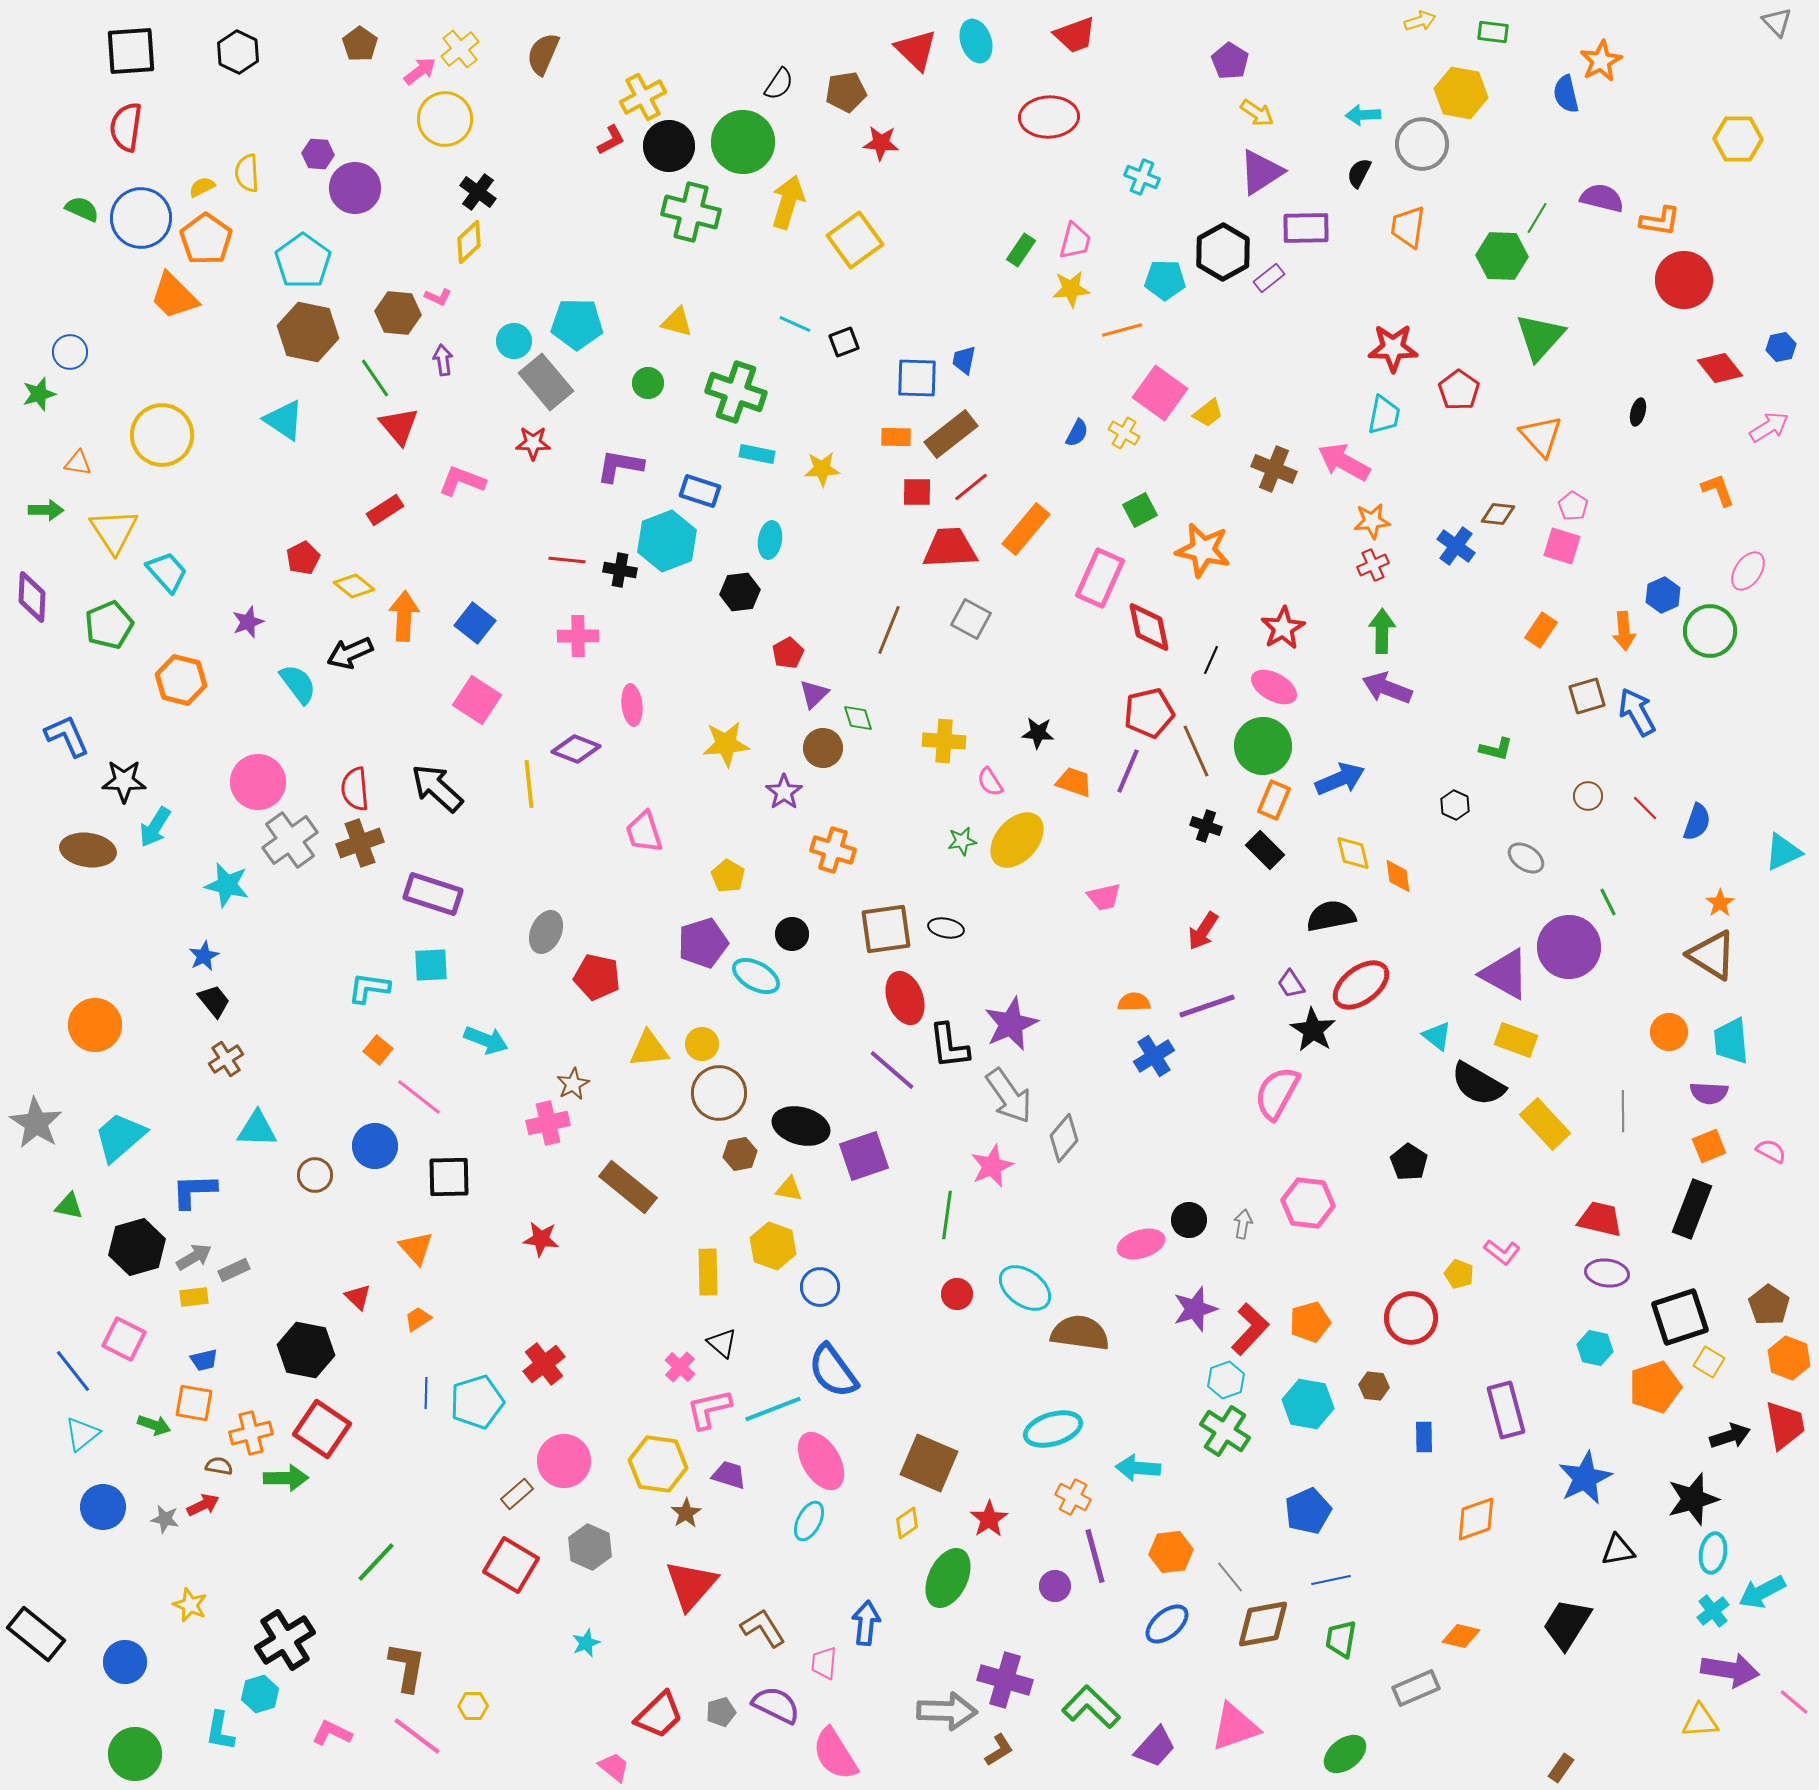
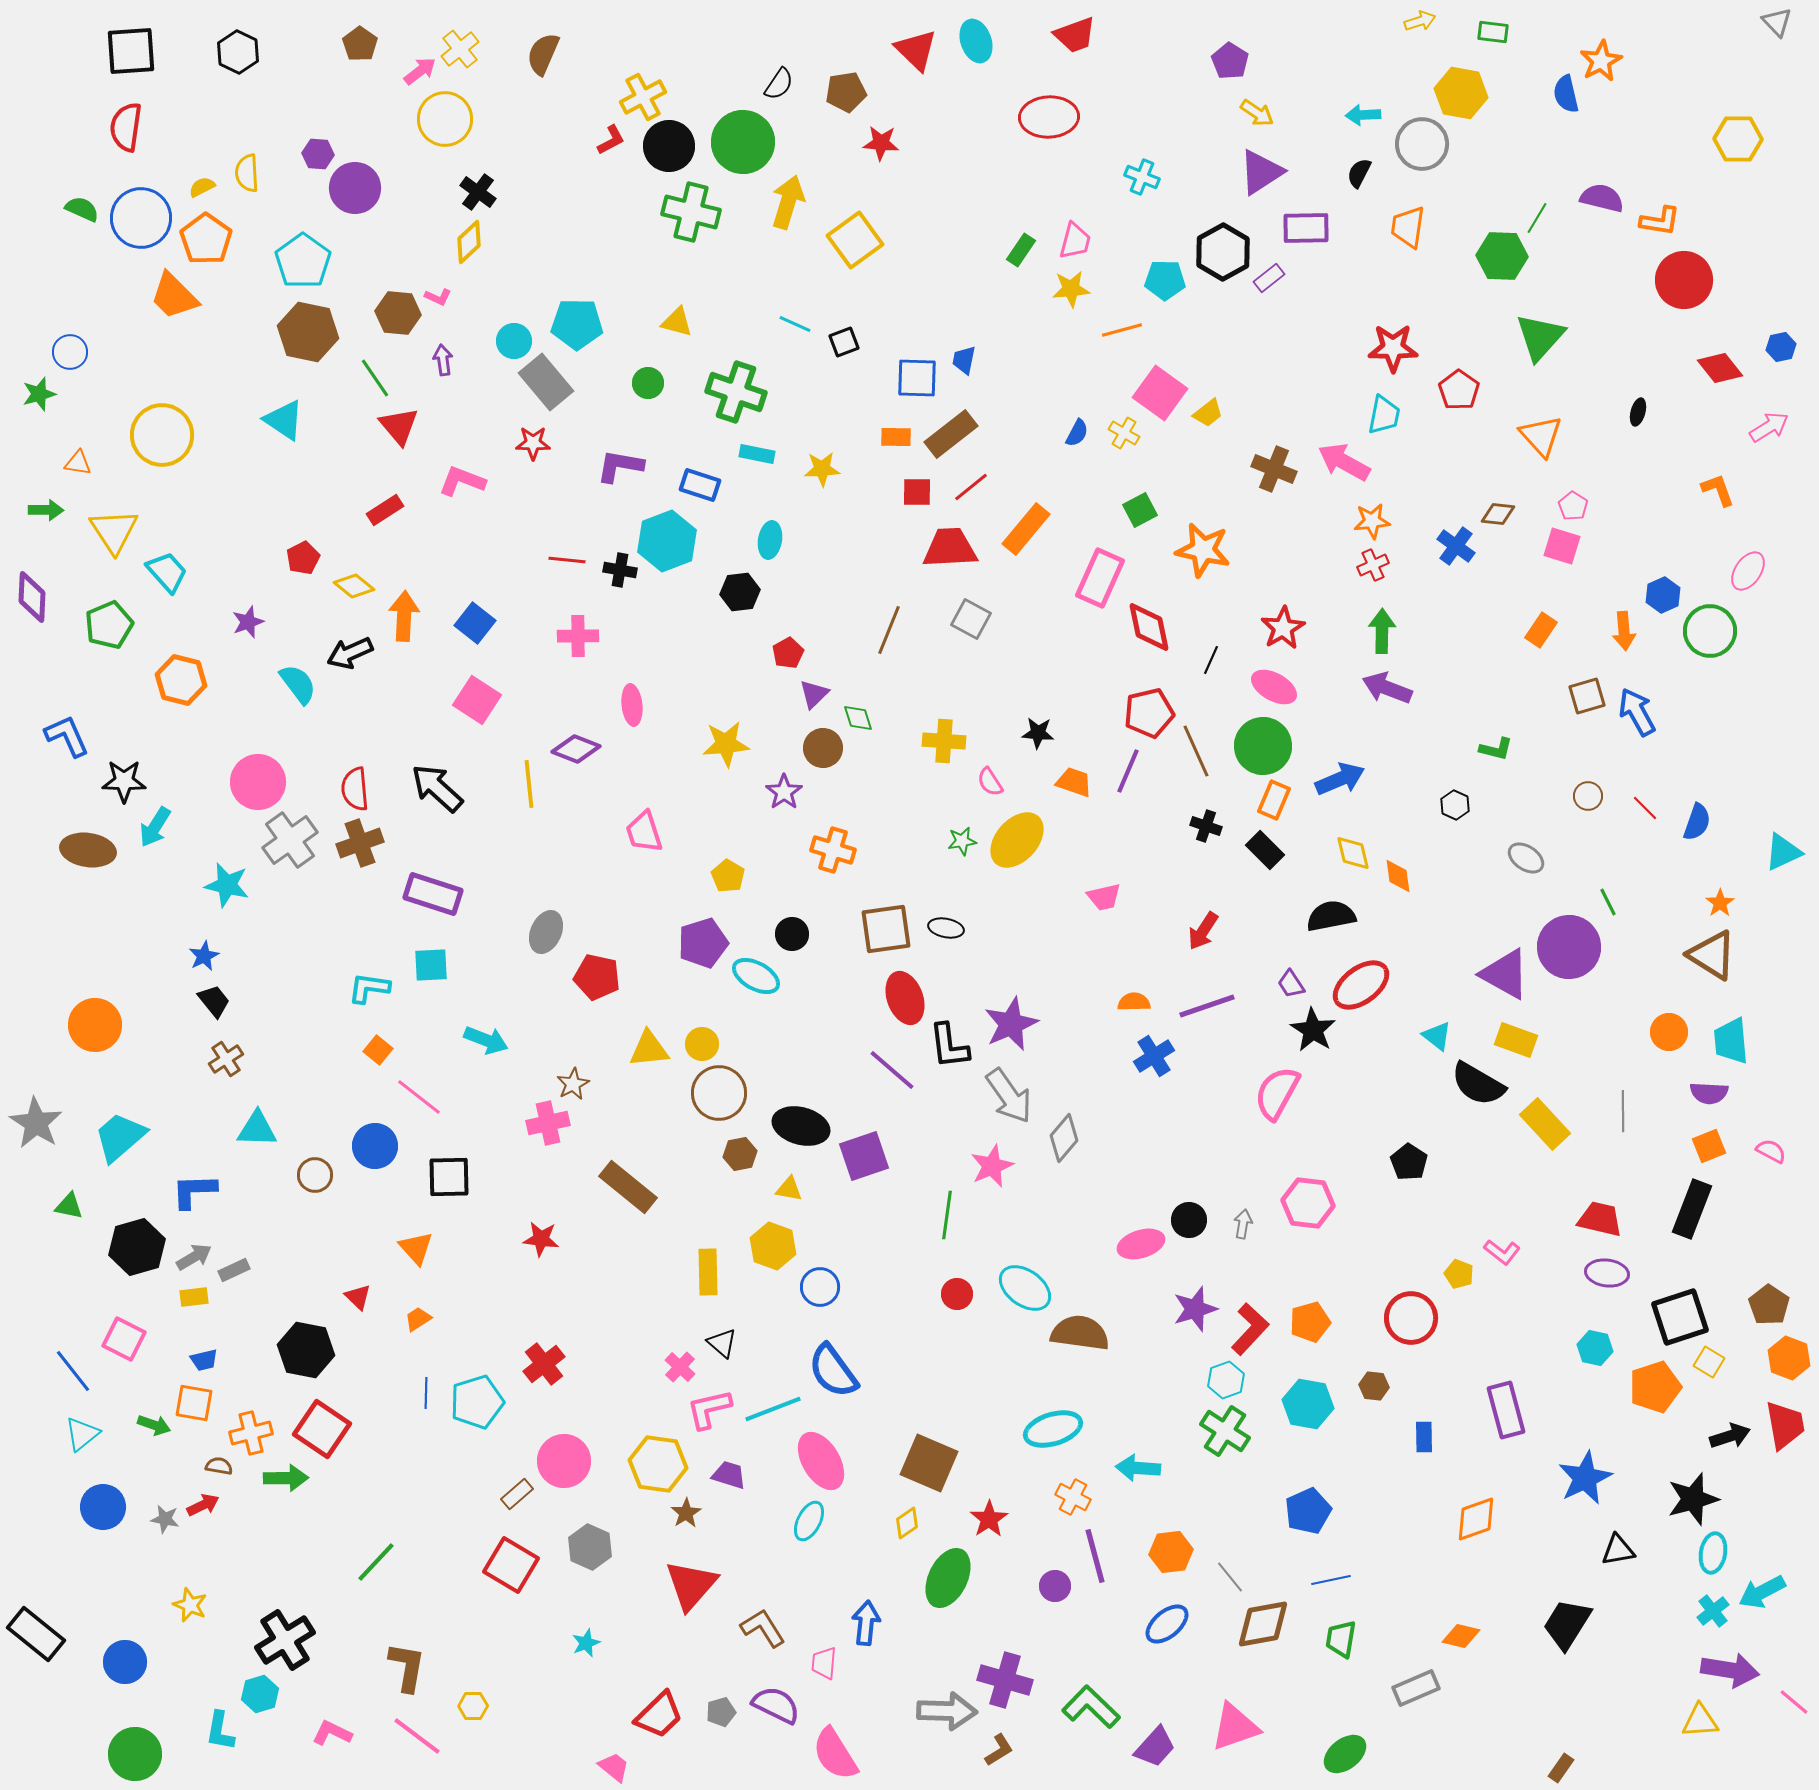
blue rectangle at (700, 491): moved 6 px up
